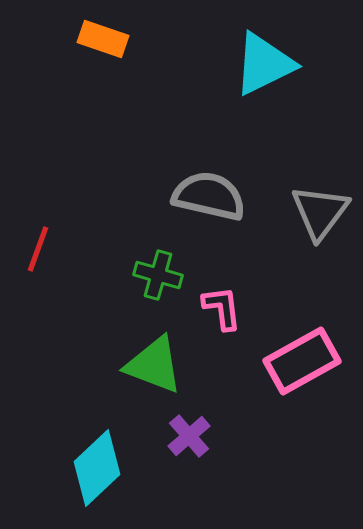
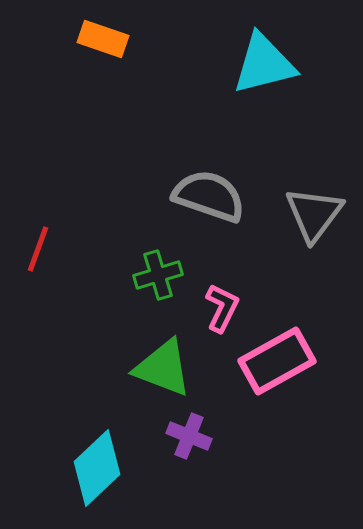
cyan triangle: rotated 12 degrees clockwise
gray semicircle: rotated 6 degrees clockwise
gray triangle: moved 6 px left, 2 px down
green cross: rotated 33 degrees counterclockwise
pink L-shape: rotated 33 degrees clockwise
pink rectangle: moved 25 px left
green triangle: moved 9 px right, 3 px down
purple cross: rotated 27 degrees counterclockwise
